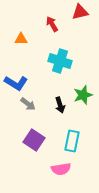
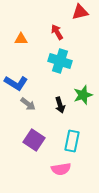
red arrow: moved 5 px right, 8 px down
